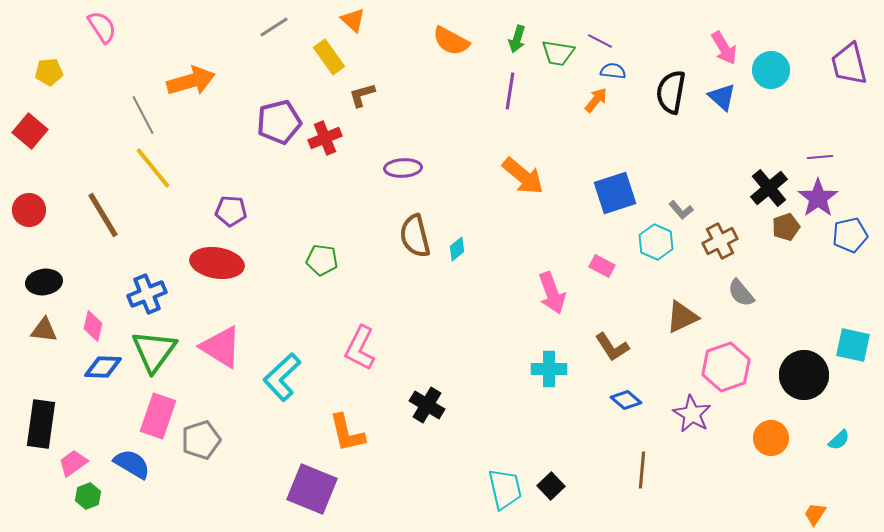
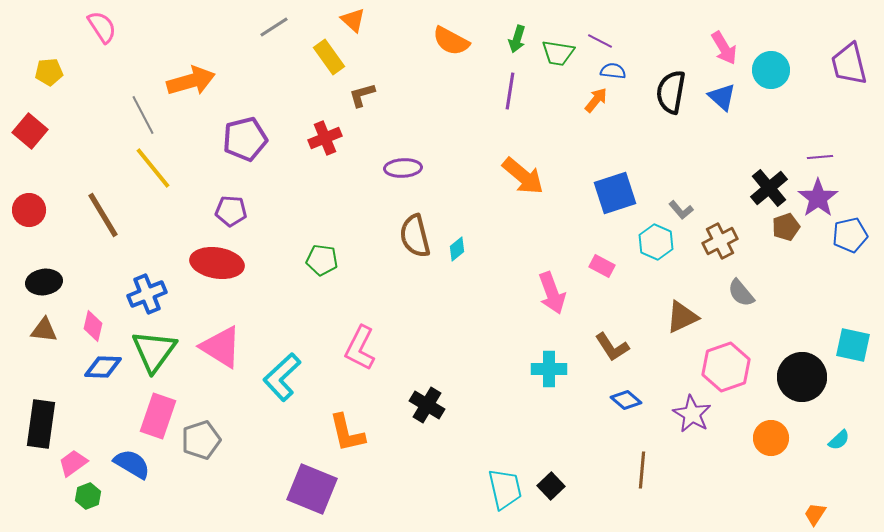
purple pentagon at (279, 122): moved 34 px left, 17 px down
black circle at (804, 375): moved 2 px left, 2 px down
